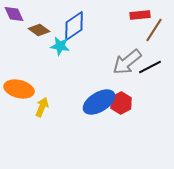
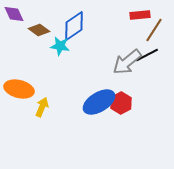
black line: moved 3 px left, 12 px up
